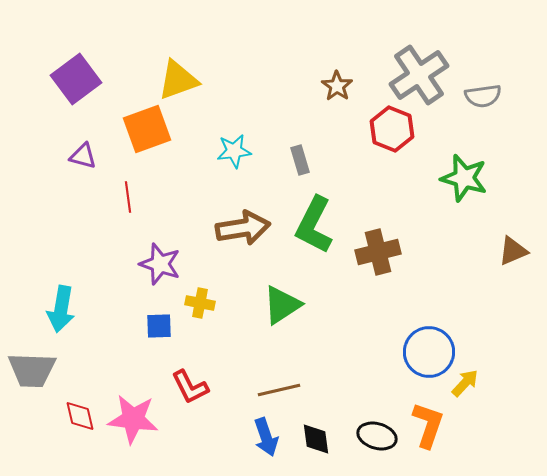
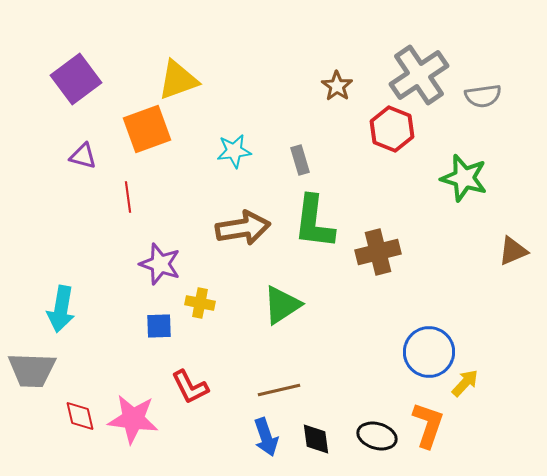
green L-shape: moved 3 px up; rotated 20 degrees counterclockwise
